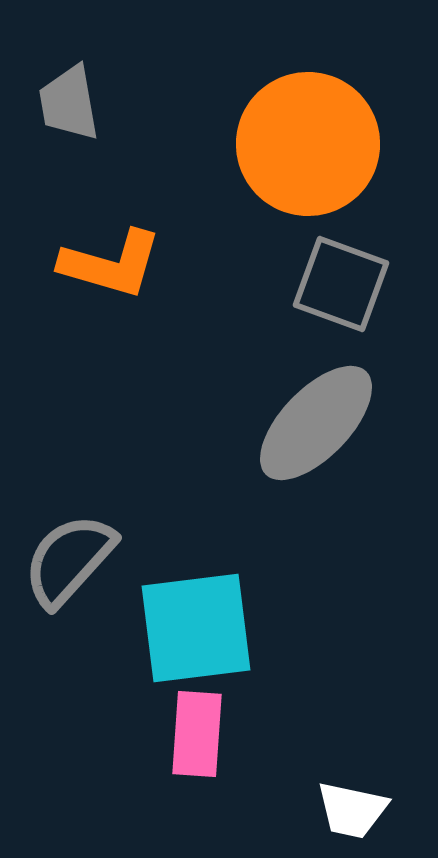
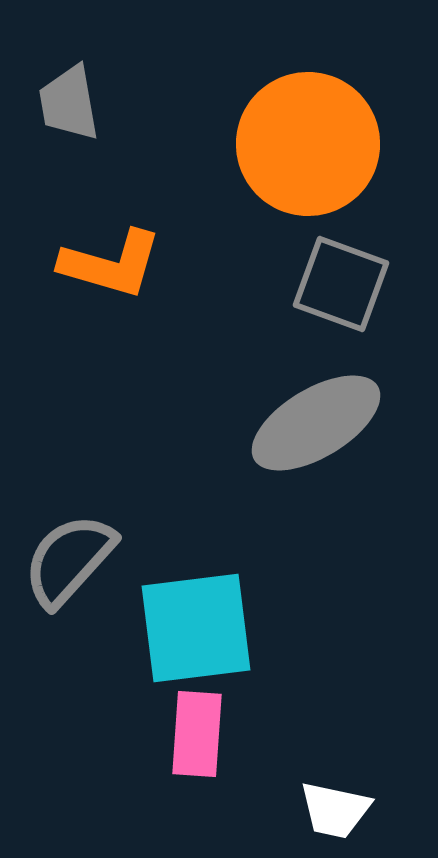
gray ellipse: rotated 15 degrees clockwise
white trapezoid: moved 17 px left
